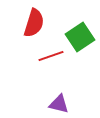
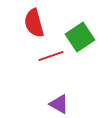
red semicircle: rotated 148 degrees clockwise
purple triangle: rotated 15 degrees clockwise
